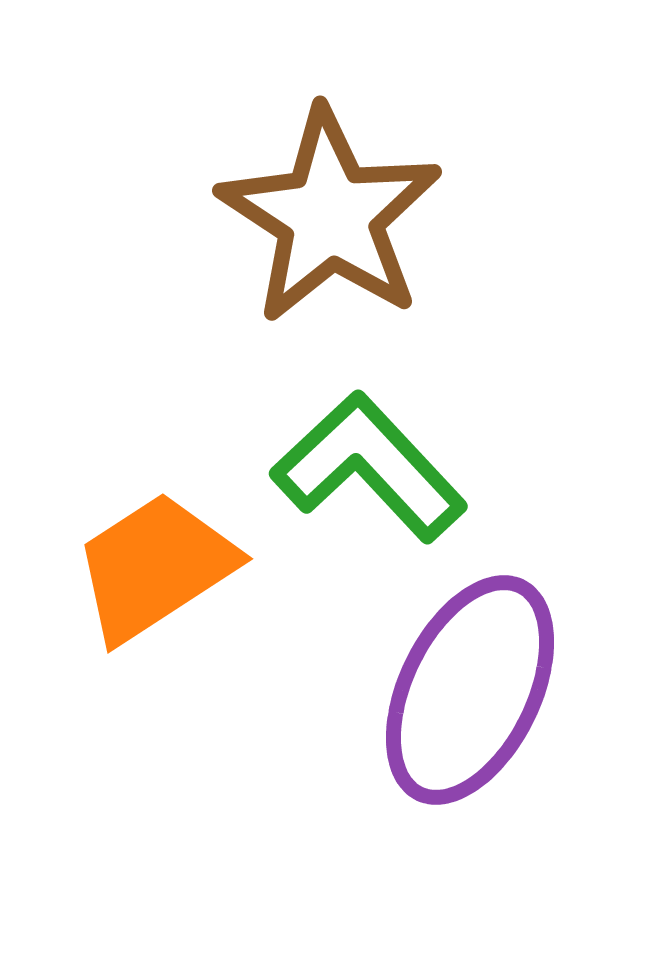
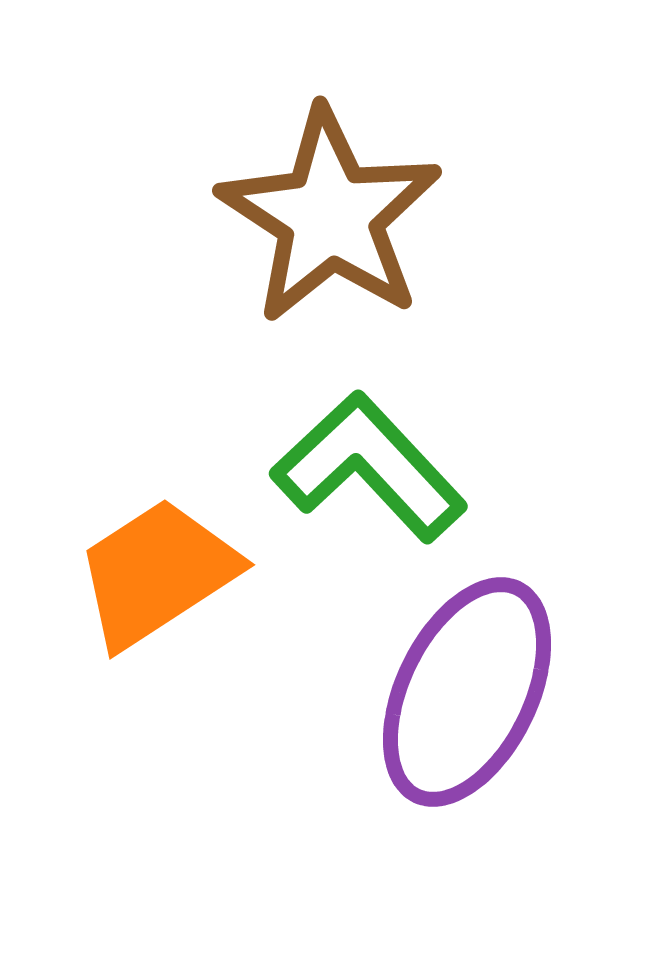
orange trapezoid: moved 2 px right, 6 px down
purple ellipse: moved 3 px left, 2 px down
